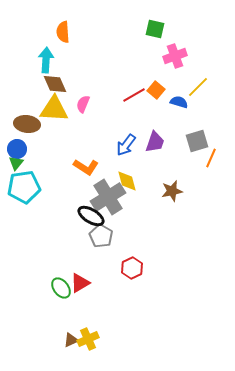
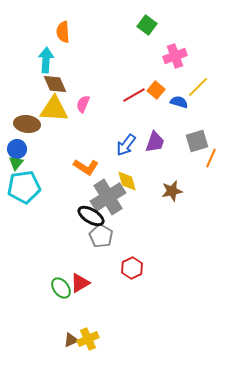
green square: moved 8 px left, 4 px up; rotated 24 degrees clockwise
